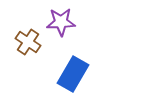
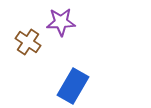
blue rectangle: moved 12 px down
